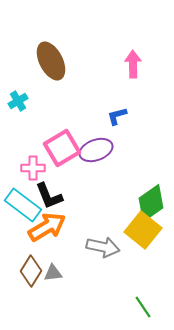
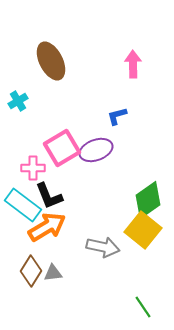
green diamond: moved 3 px left, 3 px up
